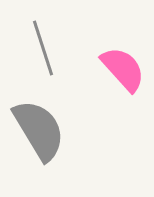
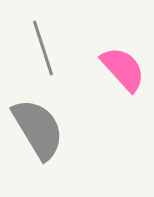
gray semicircle: moved 1 px left, 1 px up
